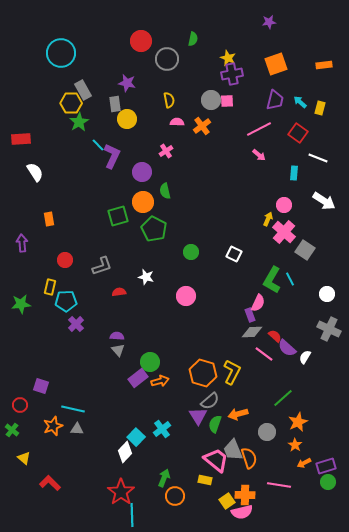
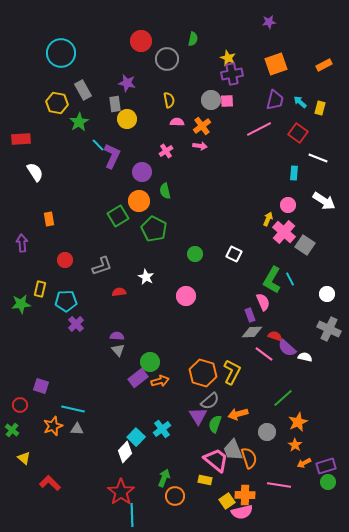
orange rectangle at (324, 65): rotated 21 degrees counterclockwise
yellow hexagon at (71, 103): moved 14 px left; rotated 10 degrees clockwise
pink arrow at (259, 155): moved 59 px left, 9 px up; rotated 32 degrees counterclockwise
orange circle at (143, 202): moved 4 px left, 1 px up
pink circle at (284, 205): moved 4 px right
green square at (118, 216): rotated 15 degrees counterclockwise
gray square at (305, 250): moved 5 px up
green circle at (191, 252): moved 4 px right, 2 px down
white star at (146, 277): rotated 14 degrees clockwise
yellow rectangle at (50, 287): moved 10 px left, 2 px down
pink semicircle at (258, 303): moved 5 px right, 1 px up; rotated 48 degrees counterclockwise
red semicircle at (275, 336): rotated 24 degrees counterclockwise
white semicircle at (305, 357): rotated 72 degrees clockwise
